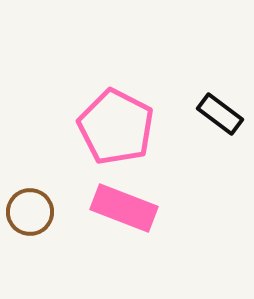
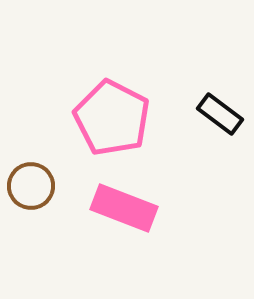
pink pentagon: moved 4 px left, 9 px up
brown circle: moved 1 px right, 26 px up
